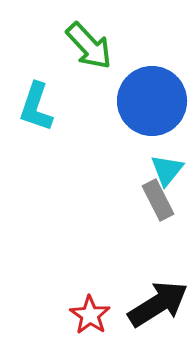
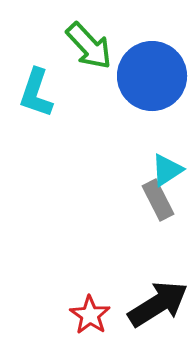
blue circle: moved 25 px up
cyan L-shape: moved 14 px up
cyan triangle: rotated 18 degrees clockwise
